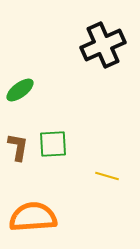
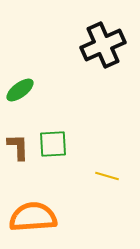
brown L-shape: rotated 12 degrees counterclockwise
